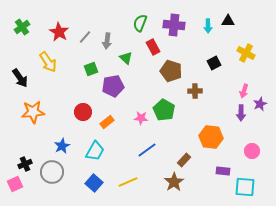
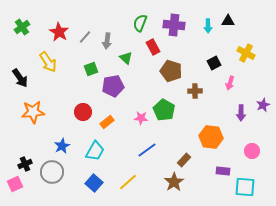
pink arrow: moved 14 px left, 8 px up
purple star: moved 3 px right, 1 px down
yellow line: rotated 18 degrees counterclockwise
